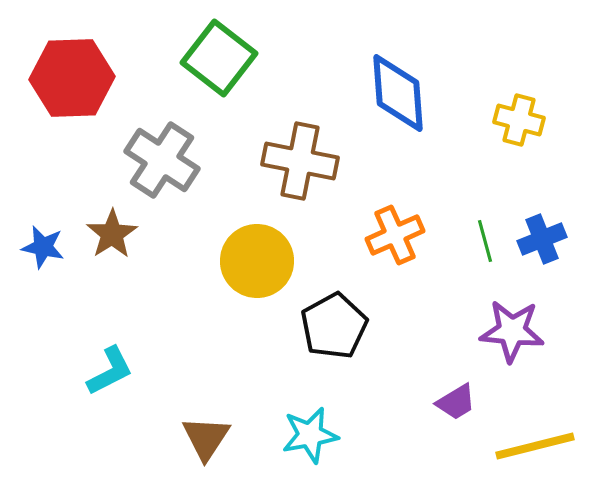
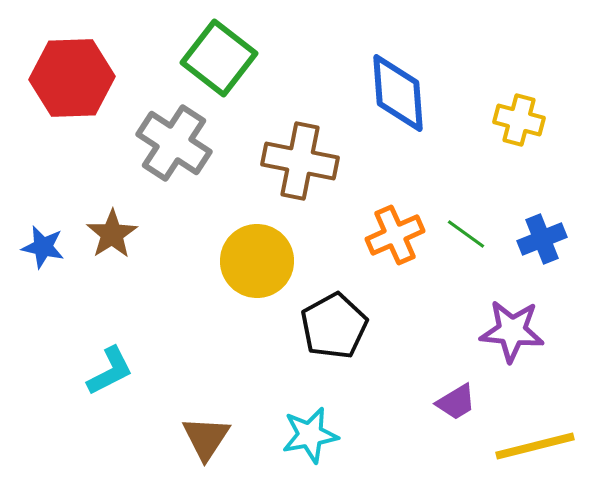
gray cross: moved 12 px right, 17 px up
green line: moved 19 px left, 7 px up; rotated 39 degrees counterclockwise
